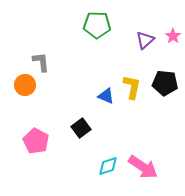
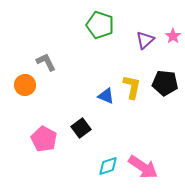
green pentagon: moved 3 px right; rotated 16 degrees clockwise
gray L-shape: moved 5 px right; rotated 20 degrees counterclockwise
pink pentagon: moved 8 px right, 2 px up
